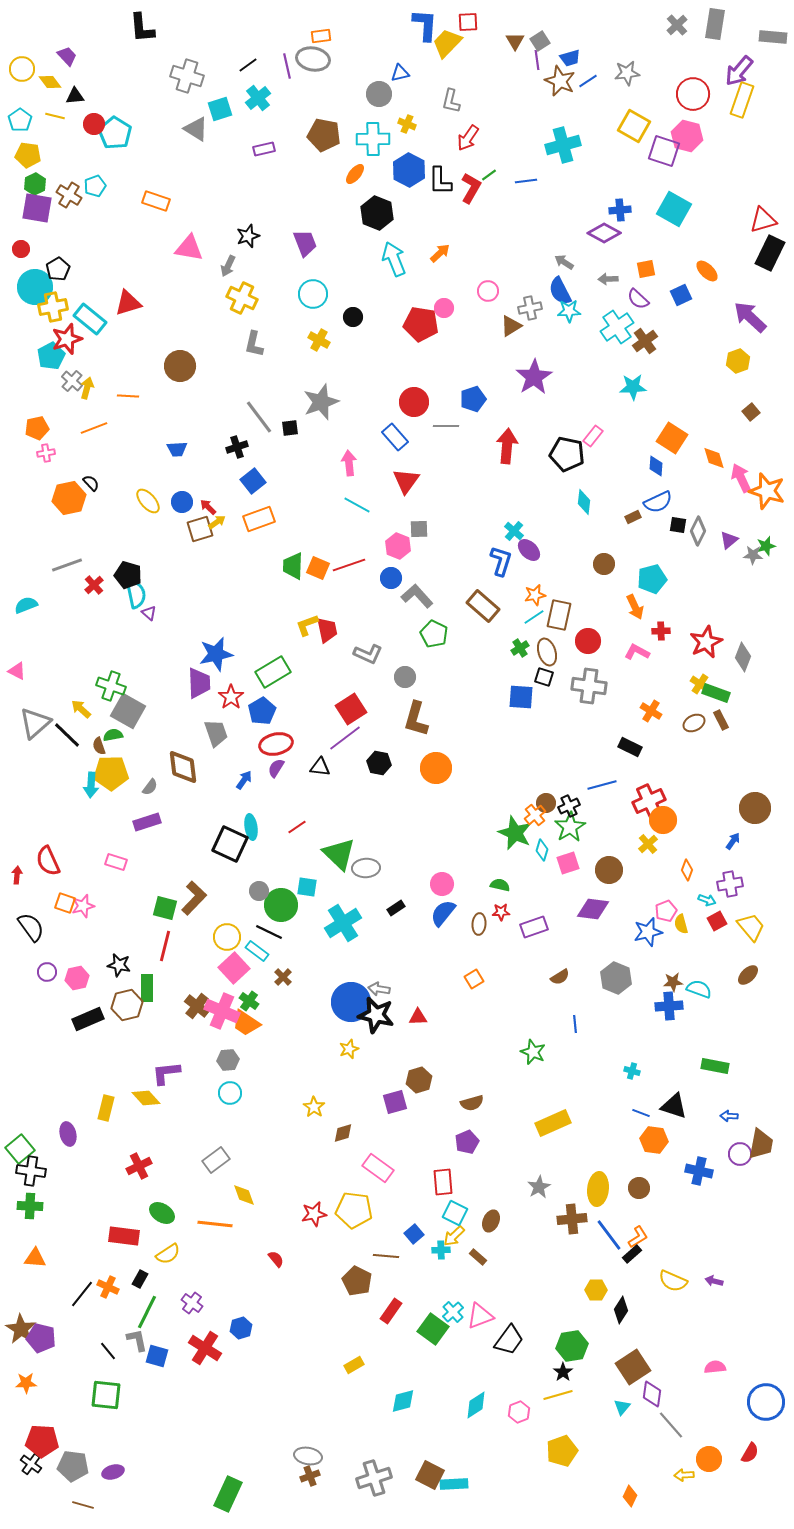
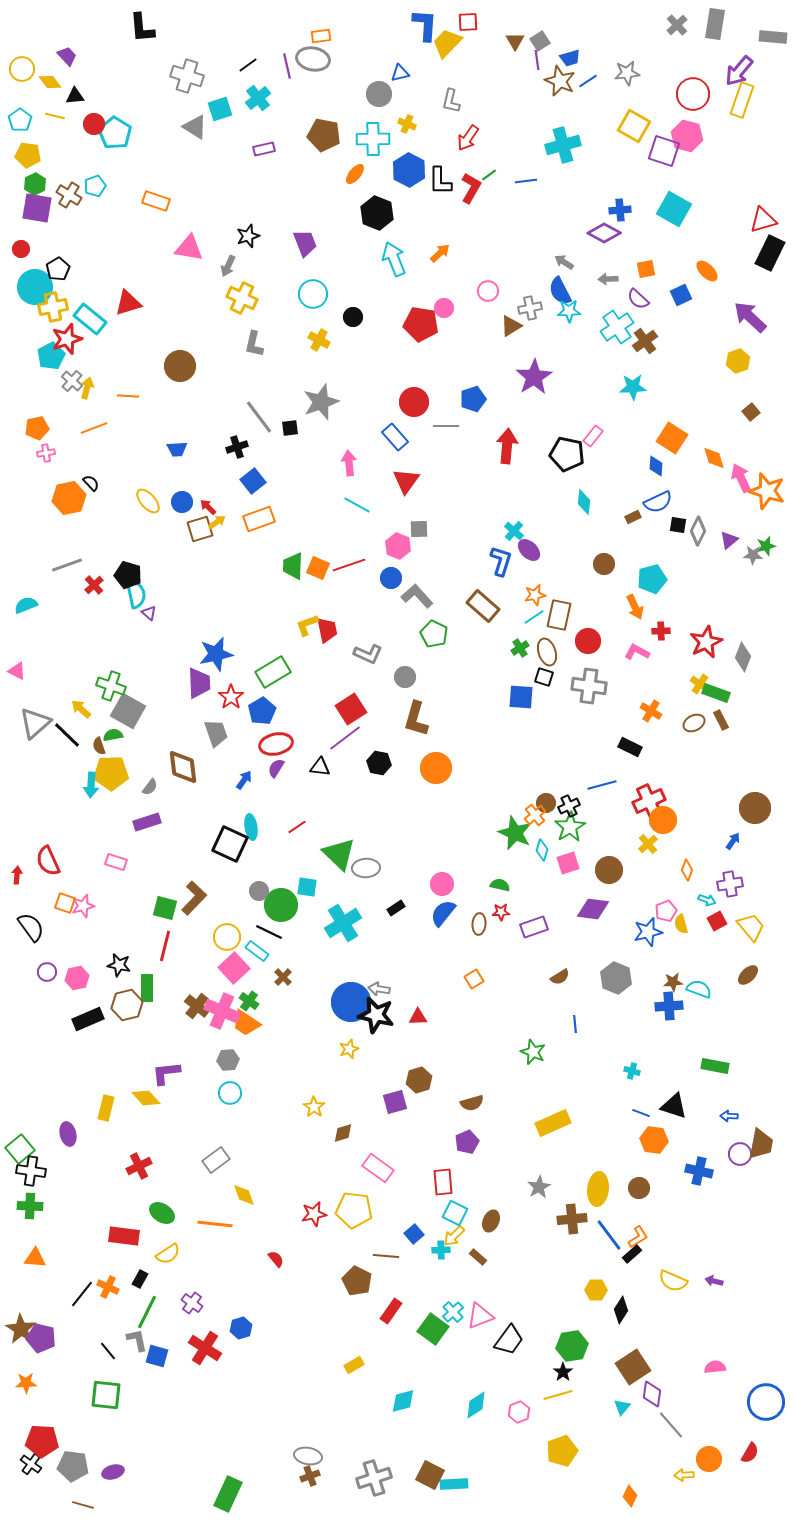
gray triangle at (196, 129): moved 1 px left, 2 px up
